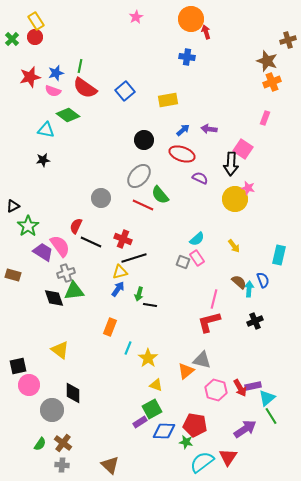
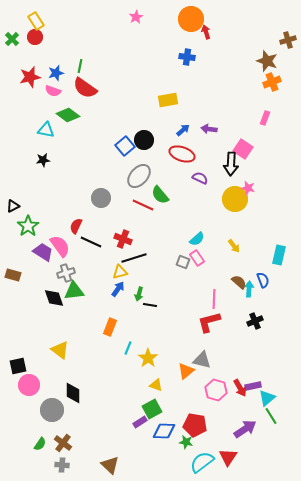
blue square at (125, 91): moved 55 px down
pink line at (214, 299): rotated 12 degrees counterclockwise
